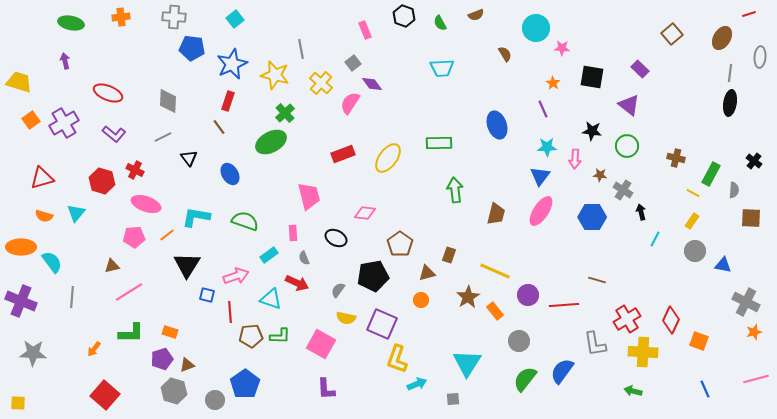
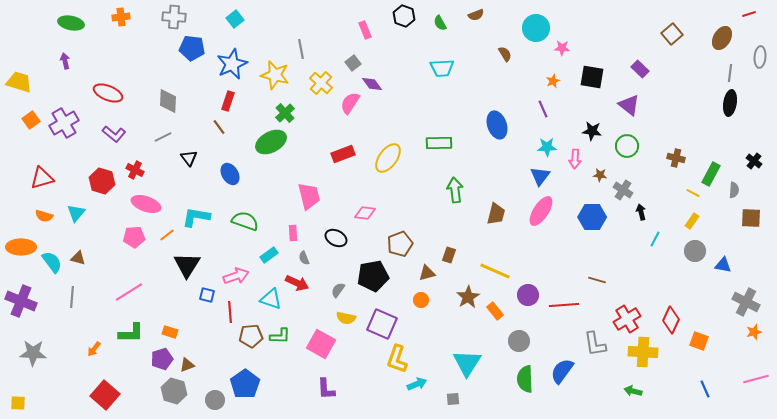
orange star at (553, 83): moved 2 px up; rotated 16 degrees clockwise
brown pentagon at (400, 244): rotated 15 degrees clockwise
brown triangle at (112, 266): moved 34 px left, 8 px up; rotated 28 degrees clockwise
green semicircle at (525, 379): rotated 40 degrees counterclockwise
